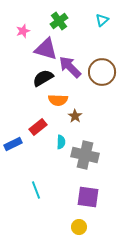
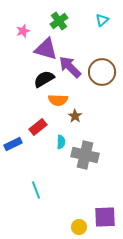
black semicircle: moved 1 px right, 1 px down
purple square: moved 17 px right, 20 px down; rotated 10 degrees counterclockwise
